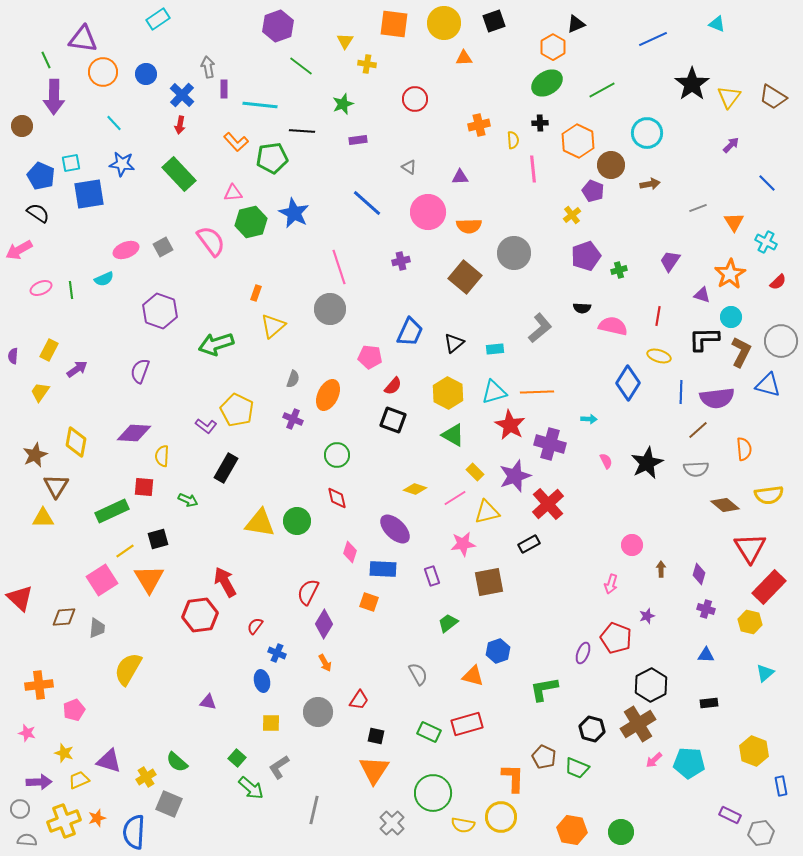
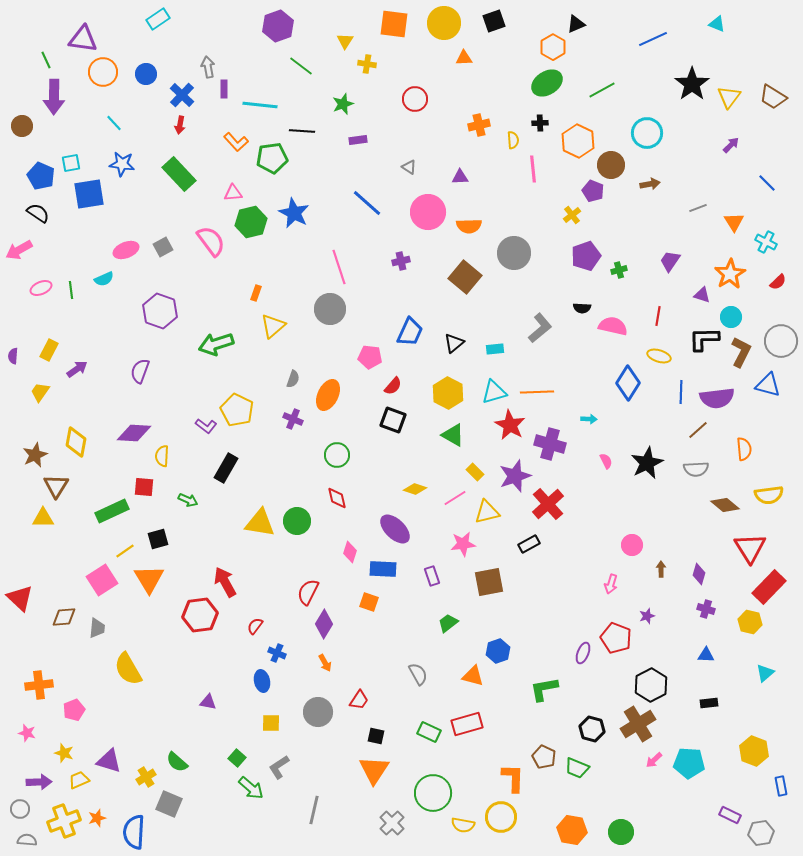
yellow semicircle at (128, 669): rotated 60 degrees counterclockwise
